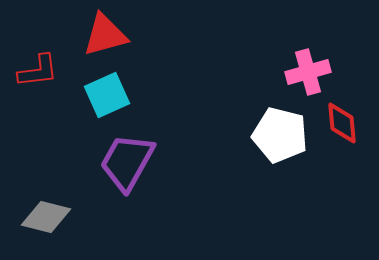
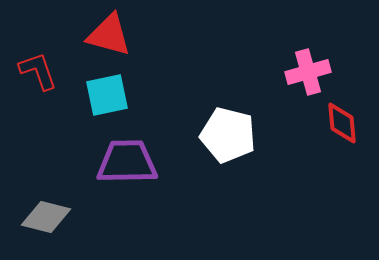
red triangle: moved 4 px right; rotated 30 degrees clockwise
red L-shape: rotated 102 degrees counterclockwise
cyan square: rotated 12 degrees clockwise
white pentagon: moved 52 px left
purple trapezoid: rotated 60 degrees clockwise
